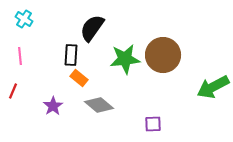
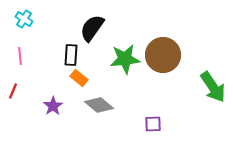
green arrow: rotated 96 degrees counterclockwise
